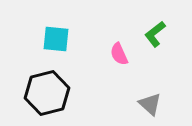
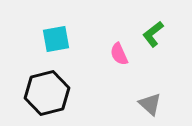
green L-shape: moved 2 px left
cyan square: rotated 16 degrees counterclockwise
